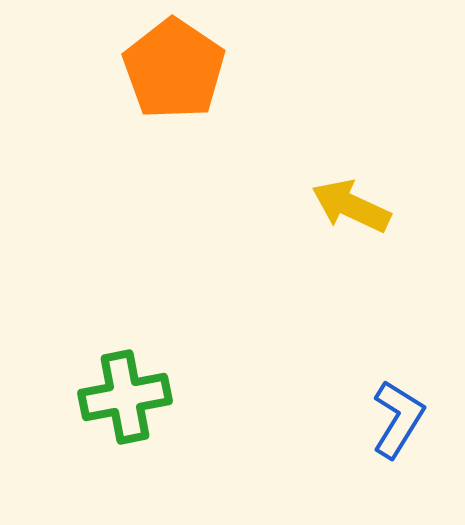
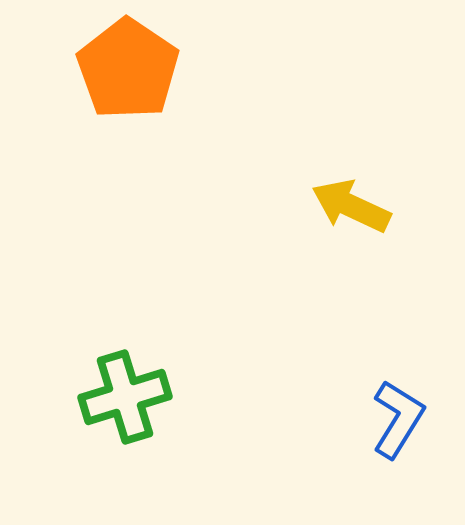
orange pentagon: moved 46 px left
green cross: rotated 6 degrees counterclockwise
